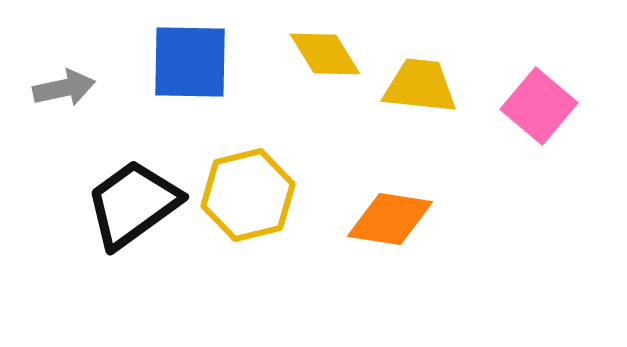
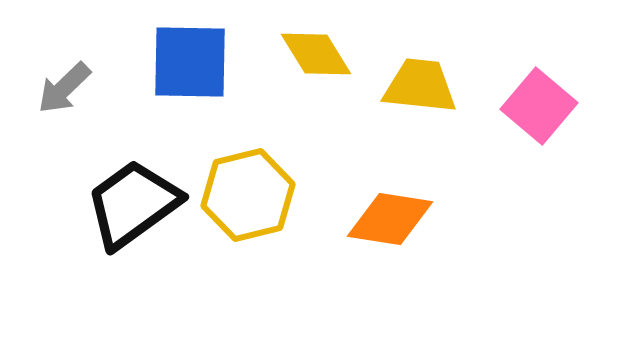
yellow diamond: moved 9 px left
gray arrow: rotated 148 degrees clockwise
